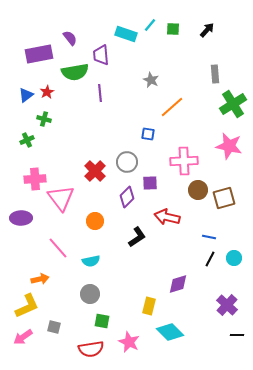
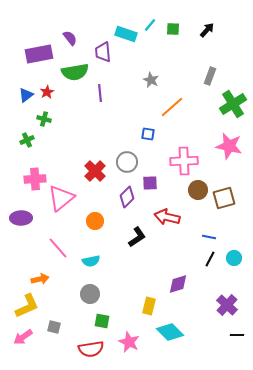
purple trapezoid at (101, 55): moved 2 px right, 3 px up
gray rectangle at (215, 74): moved 5 px left, 2 px down; rotated 24 degrees clockwise
pink triangle at (61, 198): rotated 28 degrees clockwise
